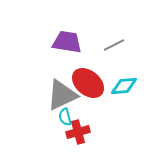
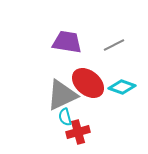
cyan diamond: moved 2 px left, 1 px down; rotated 24 degrees clockwise
